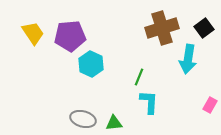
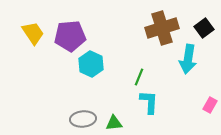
gray ellipse: rotated 20 degrees counterclockwise
